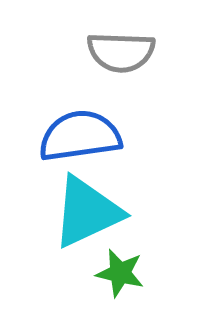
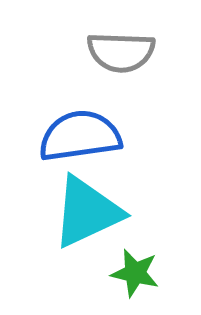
green star: moved 15 px right
